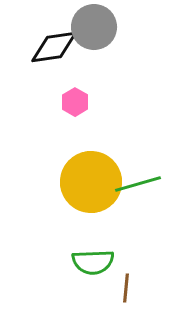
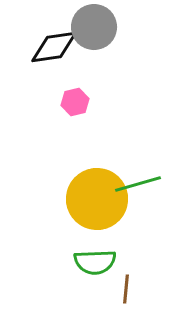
pink hexagon: rotated 16 degrees clockwise
yellow circle: moved 6 px right, 17 px down
green semicircle: moved 2 px right
brown line: moved 1 px down
